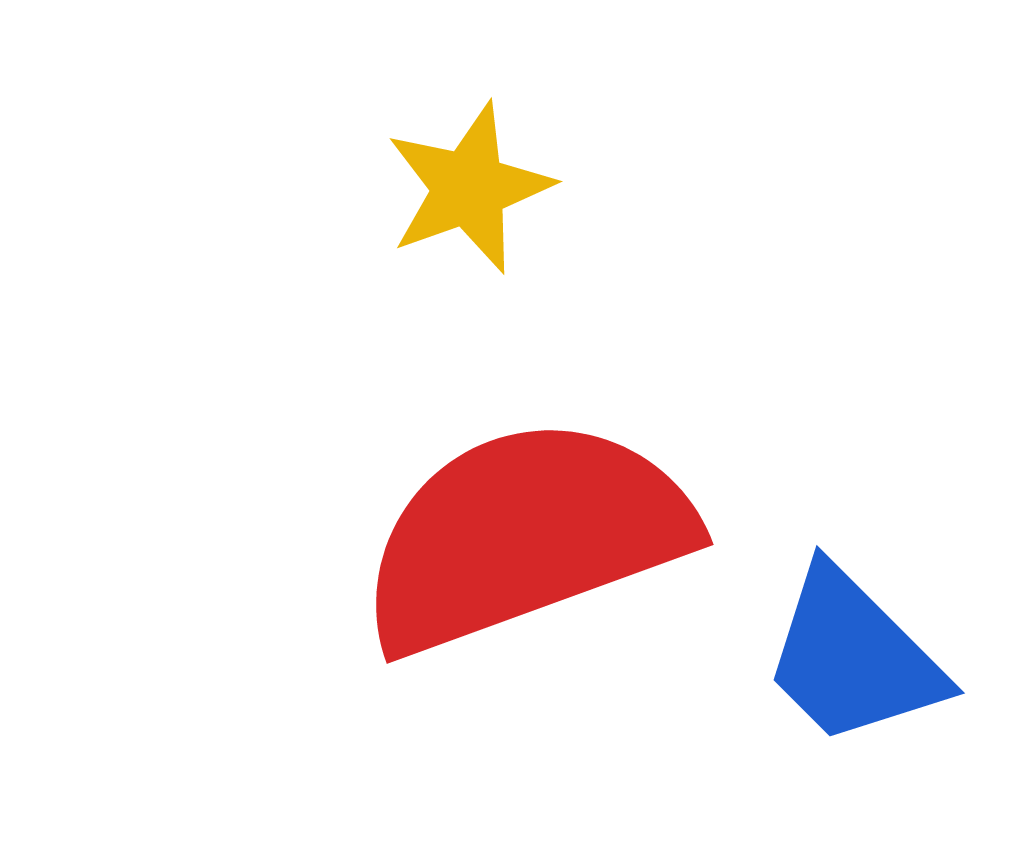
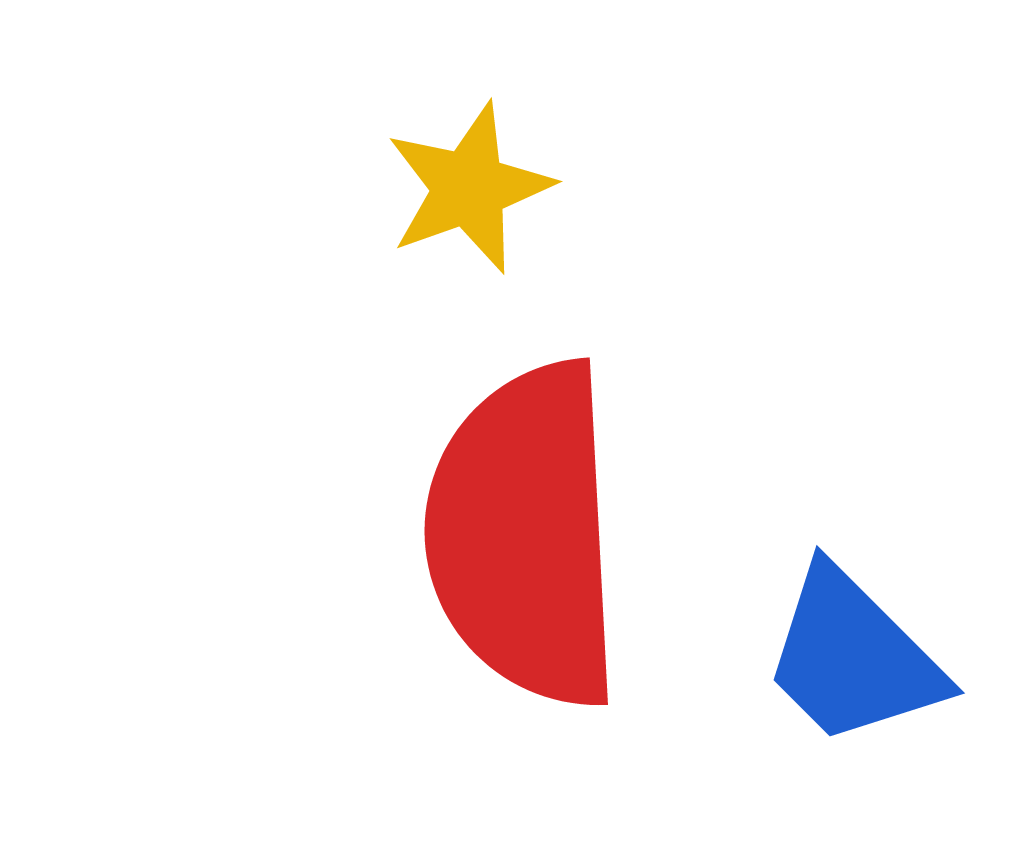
red semicircle: rotated 73 degrees counterclockwise
